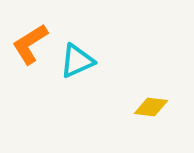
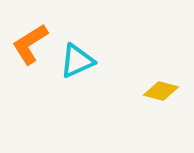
yellow diamond: moved 10 px right, 16 px up; rotated 8 degrees clockwise
